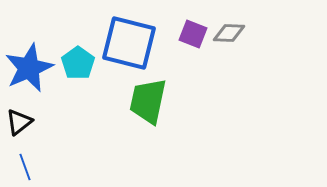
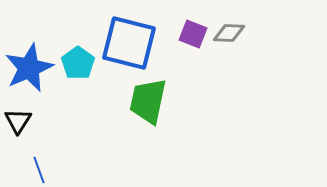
black triangle: moved 1 px left, 1 px up; rotated 20 degrees counterclockwise
blue line: moved 14 px right, 3 px down
